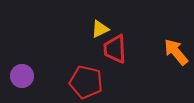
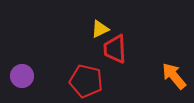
orange arrow: moved 2 px left, 24 px down
red pentagon: moved 1 px up
